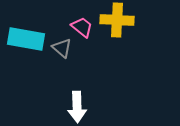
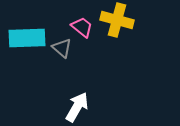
yellow cross: rotated 12 degrees clockwise
cyan rectangle: moved 1 px right, 1 px up; rotated 12 degrees counterclockwise
white arrow: rotated 148 degrees counterclockwise
